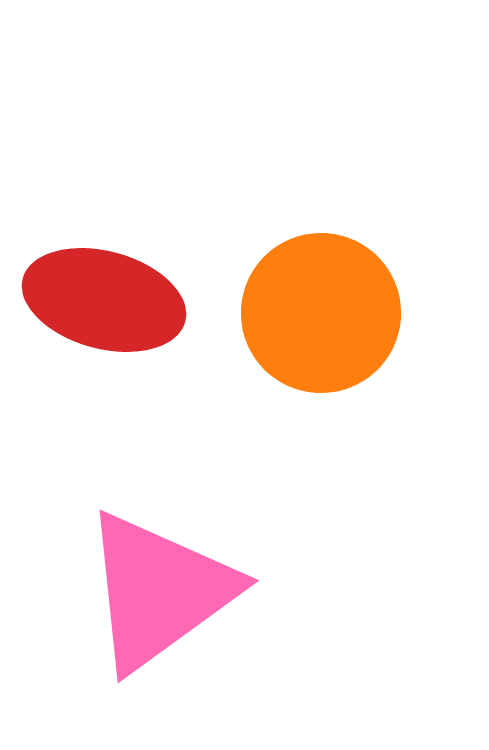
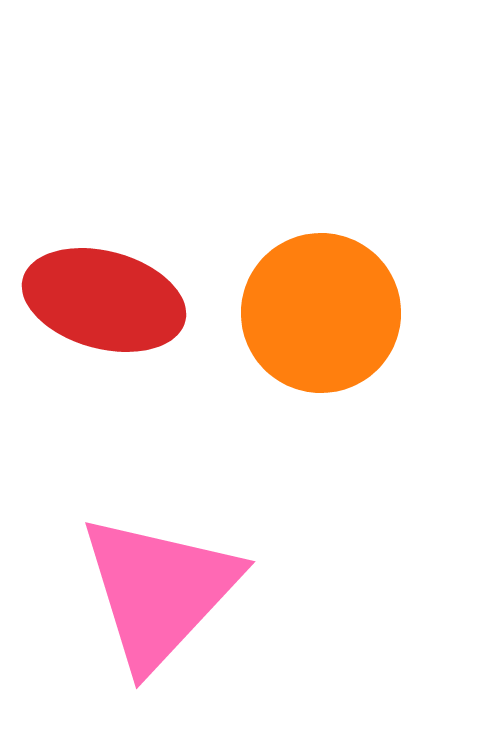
pink triangle: rotated 11 degrees counterclockwise
